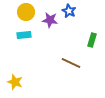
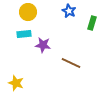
yellow circle: moved 2 px right
purple star: moved 7 px left, 25 px down
cyan rectangle: moved 1 px up
green rectangle: moved 17 px up
yellow star: moved 1 px right, 1 px down
